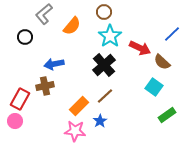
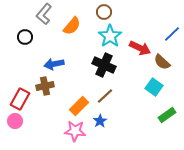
gray L-shape: rotated 10 degrees counterclockwise
black cross: rotated 25 degrees counterclockwise
